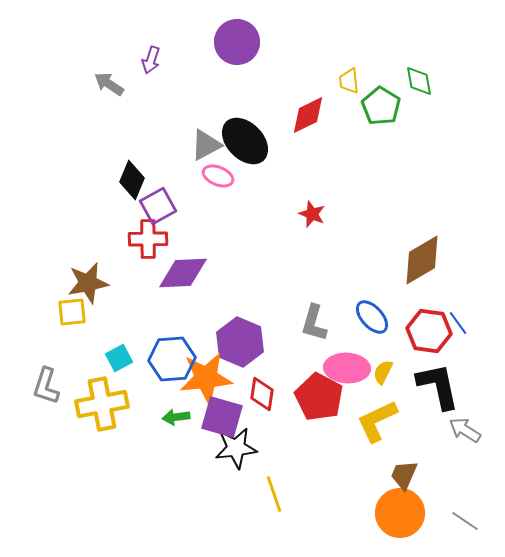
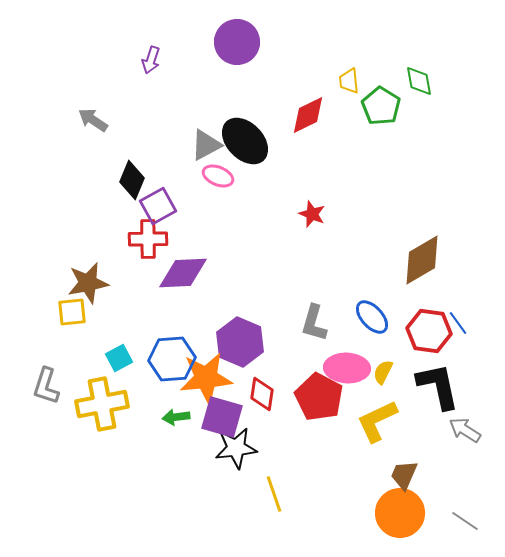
gray arrow at (109, 84): moved 16 px left, 36 px down
